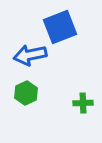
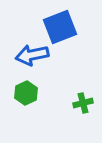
blue arrow: moved 2 px right
green cross: rotated 12 degrees counterclockwise
